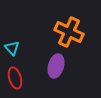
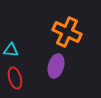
orange cross: moved 2 px left
cyan triangle: moved 1 px left, 2 px down; rotated 42 degrees counterclockwise
